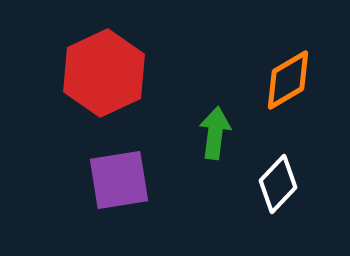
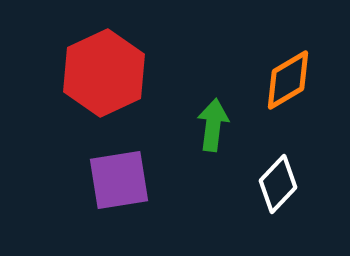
green arrow: moved 2 px left, 8 px up
